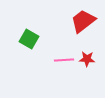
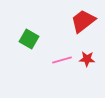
pink line: moved 2 px left; rotated 12 degrees counterclockwise
